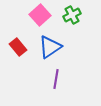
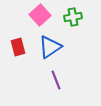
green cross: moved 1 px right, 2 px down; rotated 18 degrees clockwise
red rectangle: rotated 24 degrees clockwise
purple line: moved 1 px down; rotated 30 degrees counterclockwise
